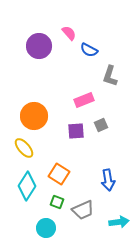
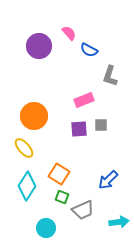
gray square: rotated 24 degrees clockwise
purple square: moved 3 px right, 2 px up
blue arrow: rotated 55 degrees clockwise
green square: moved 5 px right, 5 px up
